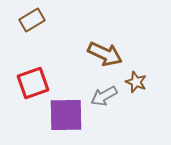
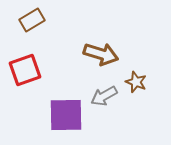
brown arrow: moved 4 px left; rotated 8 degrees counterclockwise
red square: moved 8 px left, 13 px up
